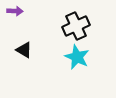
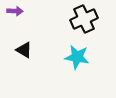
black cross: moved 8 px right, 7 px up
cyan star: rotated 15 degrees counterclockwise
